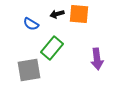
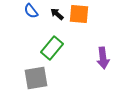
black arrow: rotated 56 degrees clockwise
blue semicircle: moved 13 px up; rotated 21 degrees clockwise
purple arrow: moved 6 px right, 1 px up
gray square: moved 7 px right, 8 px down
